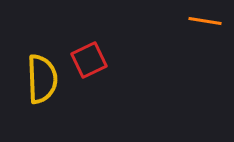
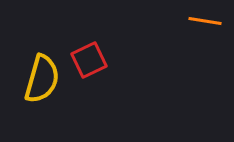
yellow semicircle: rotated 18 degrees clockwise
